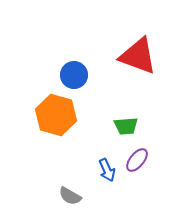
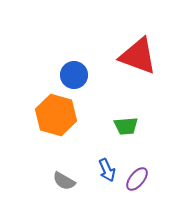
purple ellipse: moved 19 px down
gray semicircle: moved 6 px left, 15 px up
